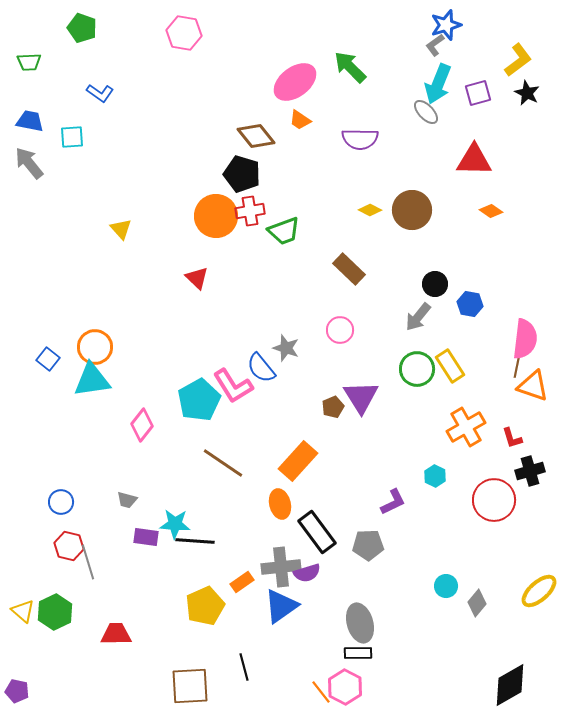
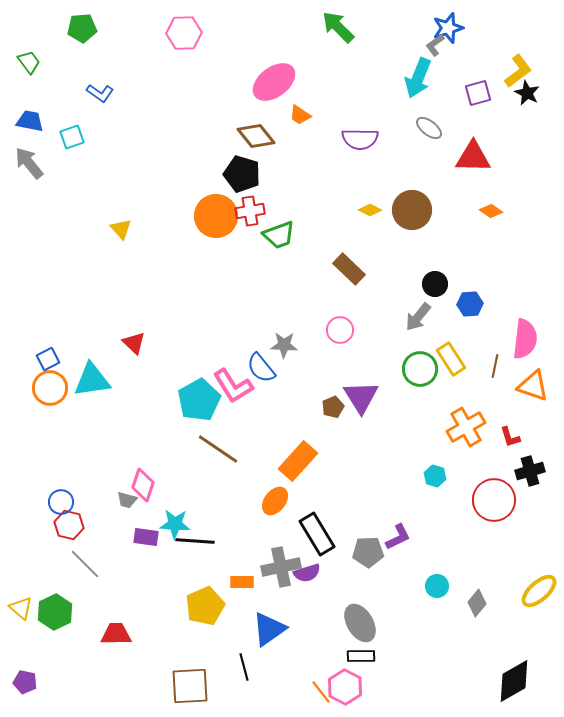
blue star at (446, 25): moved 2 px right, 3 px down
green pentagon at (82, 28): rotated 24 degrees counterclockwise
pink hexagon at (184, 33): rotated 12 degrees counterclockwise
yellow L-shape at (518, 60): moved 11 px down
green trapezoid at (29, 62): rotated 125 degrees counterclockwise
green arrow at (350, 67): moved 12 px left, 40 px up
pink ellipse at (295, 82): moved 21 px left
cyan arrow at (438, 84): moved 20 px left, 6 px up
gray ellipse at (426, 112): moved 3 px right, 16 px down; rotated 8 degrees counterclockwise
orange trapezoid at (300, 120): moved 5 px up
cyan square at (72, 137): rotated 15 degrees counterclockwise
red triangle at (474, 160): moved 1 px left, 3 px up
green trapezoid at (284, 231): moved 5 px left, 4 px down
red triangle at (197, 278): moved 63 px left, 65 px down
blue hexagon at (470, 304): rotated 15 degrees counterclockwise
orange circle at (95, 347): moved 45 px left, 41 px down
gray star at (286, 348): moved 2 px left, 3 px up; rotated 16 degrees counterclockwise
blue square at (48, 359): rotated 25 degrees clockwise
yellow rectangle at (450, 366): moved 1 px right, 7 px up
brown line at (517, 366): moved 22 px left
green circle at (417, 369): moved 3 px right
pink diamond at (142, 425): moved 1 px right, 60 px down; rotated 20 degrees counterclockwise
red L-shape at (512, 438): moved 2 px left, 1 px up
brown line at (223, 463): moved 5 px left, 14 px up
cyan hexagon at (435, 476): rotated 10 degrees counterclockwise
purple L-shape at (393, 502): moved 5 px right, 35 px down
orange ellipse at (280, 504): moved 5 px left, 3 px up; rotated 52 degrees clockwise
black rectangle at (317, 532): moved 2 px down; rotated 6 degrees clockwise
gray pentagon at (368, 545): moved 7 px down
red hexagon at (69, 546): moved 21 px up
gray line at (88, 562): moved 3 px left, 2 px down; rotated 28 degrees counterclockwise
gray cross at (281, 567): rotated 6 degrees counterclockwise
orange rectangle at (242, 582): rotated 35 degrees clockwise
cyan circle at (446, 586): moved 9 px left
blue triangle at (281, 606): moved 12 px left, 23 px down
yellow triangle at (23, 611): moved 2 px left, 3 px up
gray ellipse at (360, 623): rotated 15 degrees counterclockwise
black rectangle at (358, 653): moved 3 px right, 3 px down
black diamond at (510, 685): moved 4 px right, 4 px up
purple pentagon at (17, 691): moved 8 px right, 9 px up
